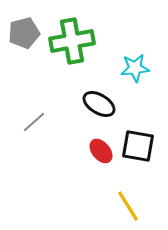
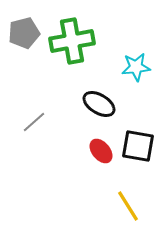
cyan star: moved 1 px right, 1 px up
